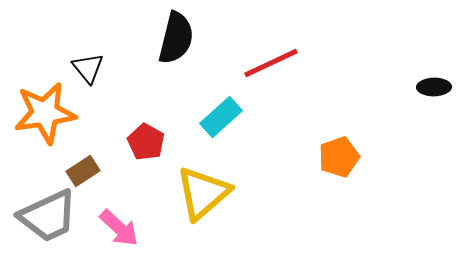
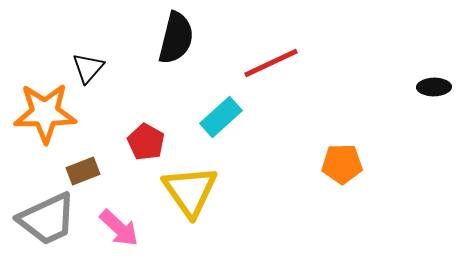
black triangle: rotated 20 degrees clockwise
orange star: rotated 8 degrees clockwise
orange pentagon: moved 3 px right, 7 px down; rotated 18 degrees clockwise
brown rectangle: rotated 12 degrees clockwise
yellow triangle: moved 13 px left, 2 px up; rotated 24 degrees counterclockwise
gray trapezoid: moved 1 px left, 3 px down
